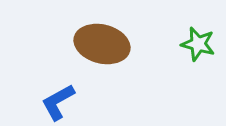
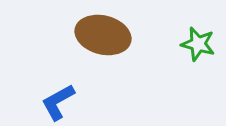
brown ellipse: moved 1 px right, 9 px up
